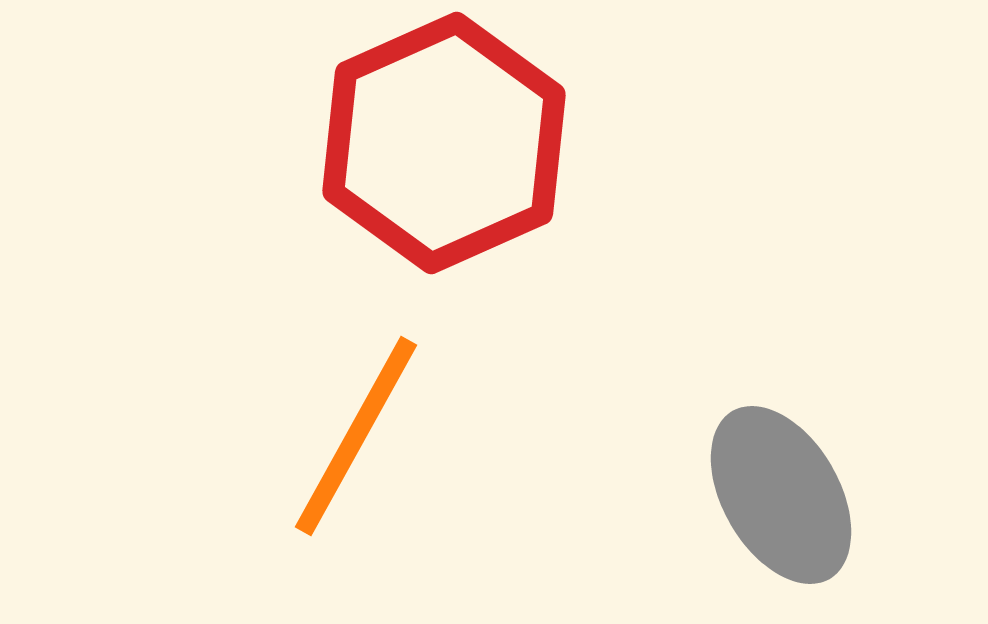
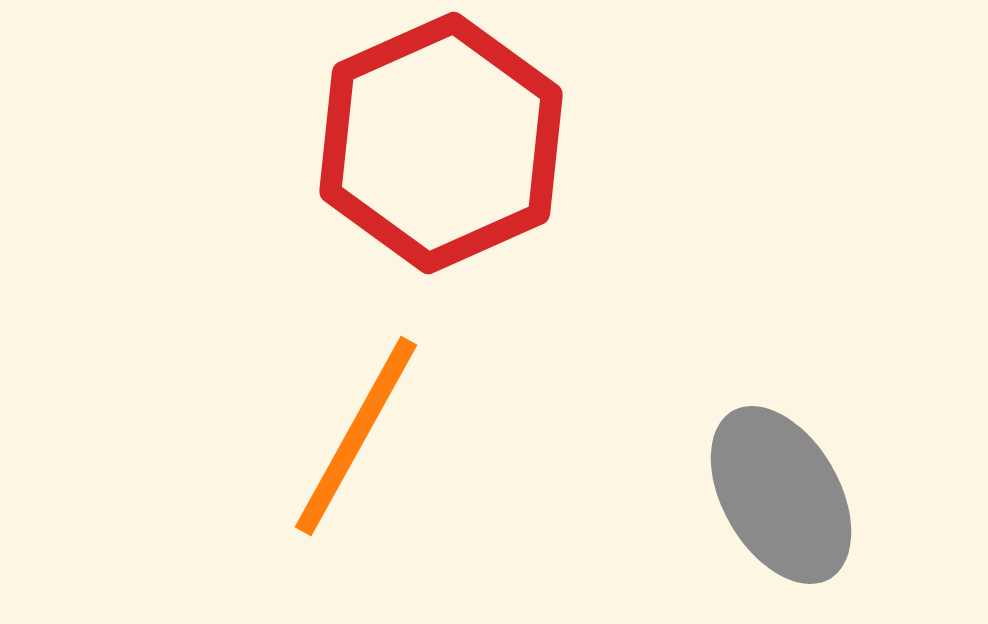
red hexagon: moved 3 px left
